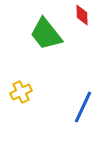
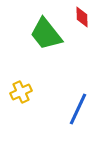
red diamond: moved 2 px down
blue line: moved 5 px left, 2 px down
